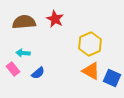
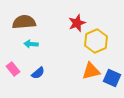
red star: moved 22 px right, 4 px down; rotated 24 degrees clockwise
yellow hexagon: moved 6 px right, 3 px up
cyan arrow: moved 8 px right, 9 px up
orange triangle: rotated 42 degrees counterclockwise
